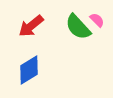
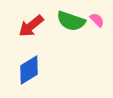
green semicircle: moved 7 px left, 6 px up; rotated 28 degrees counterclockwise
